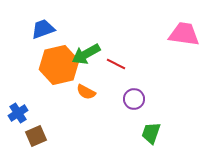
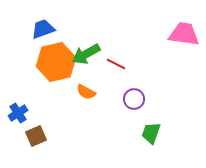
orange hexagon: moved 3 px left, 3 px up
